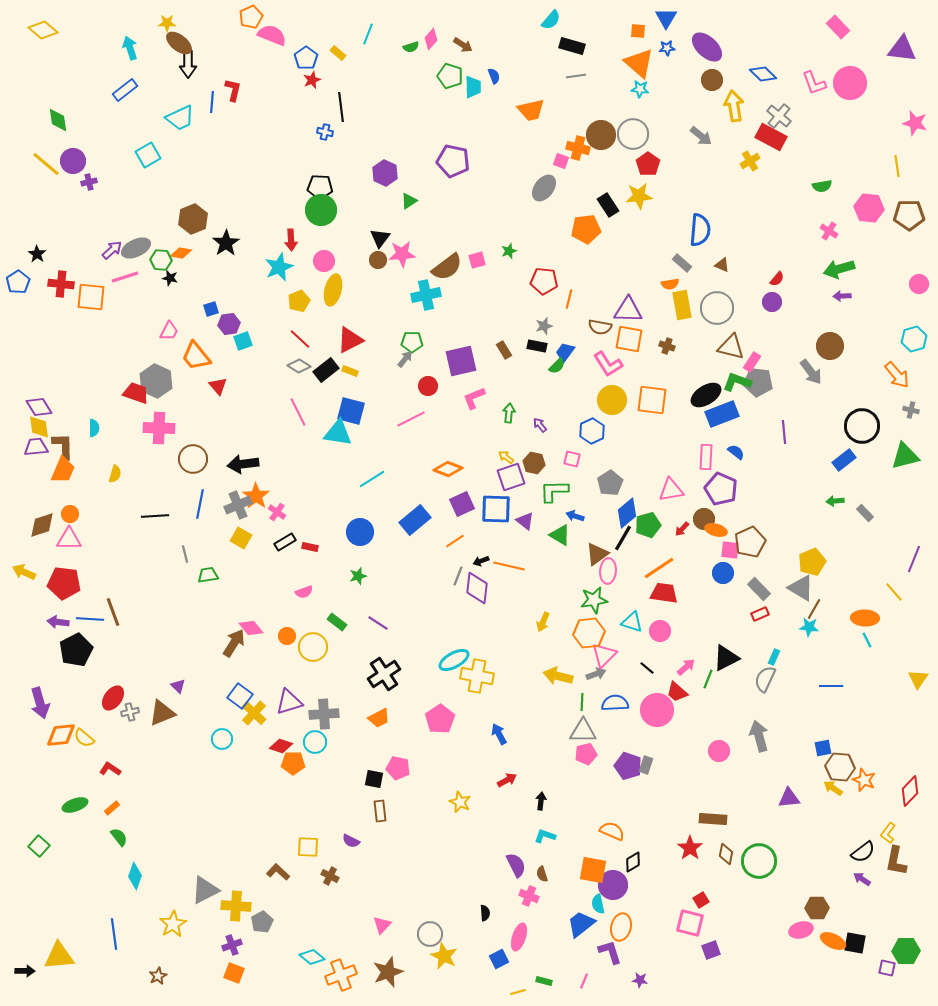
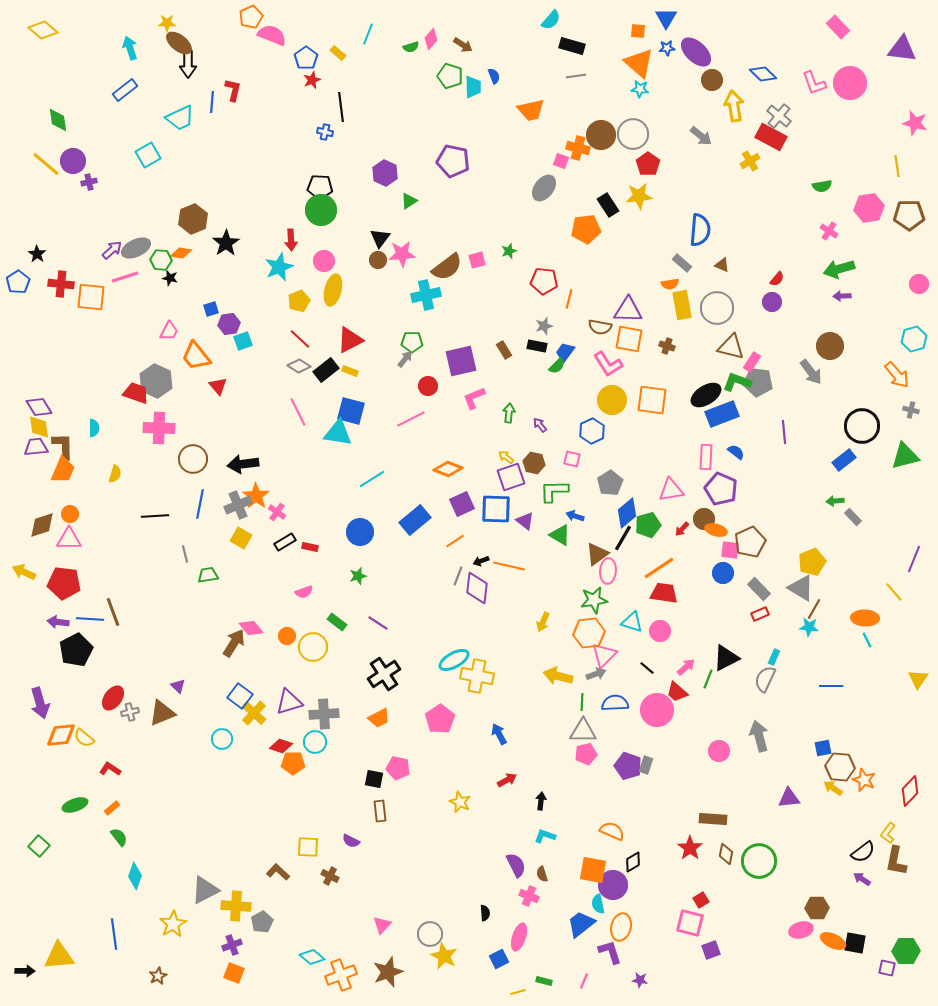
purple ellipse at (707, 47): moved 11 px left, 5 px down
pink hexagon at (869, 208): rotated 16 degrees counterclockwise
gray rectangle at (865, 513): moved 12 px left, 4 px down
